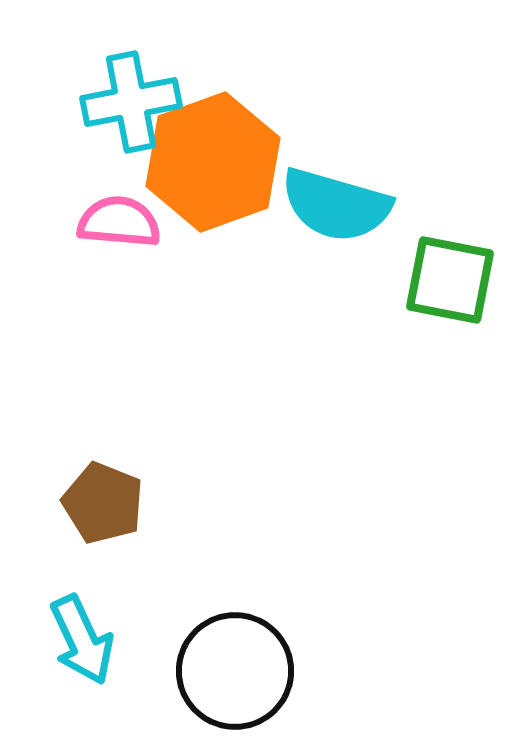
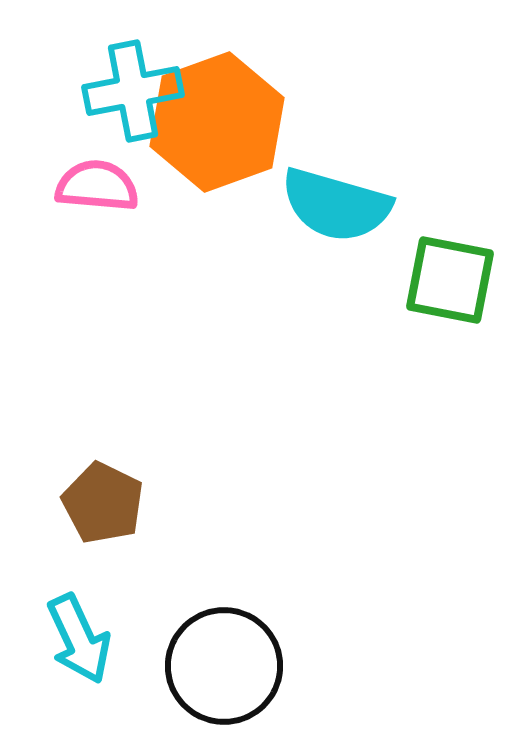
cyan cross: moved 2 px right, 11 px up
orange hexagon: moved 4 px right, 40 px up
pink semicircle: moved 22 px left, 36 px up
brown pentagon: rotated 4 degrees clockwise
cyan arrow: moved 3 px left, 1 px up
black circle: moved 11 px left, 5 px up
